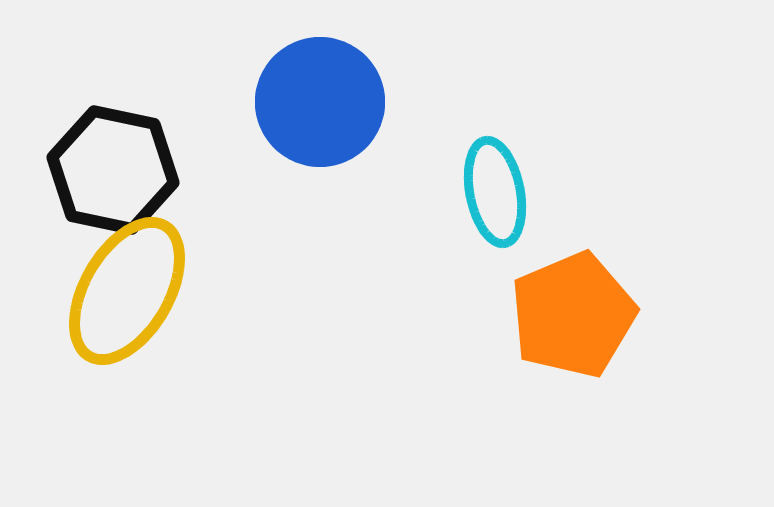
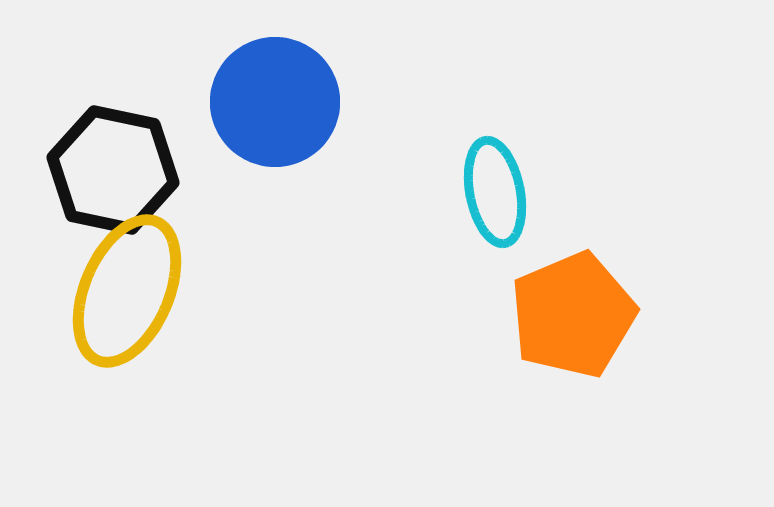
blue circle: moved 45 px left
yellow ellipse: rotated 7 degrees counterclockwise
